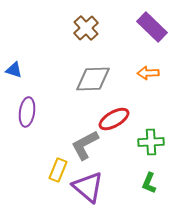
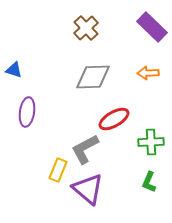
gray diamond: moved 2 px up
gray L-shape: moved 4 px down
green L-shape: moved 1 px up
purple triangle: moved 2 px down
